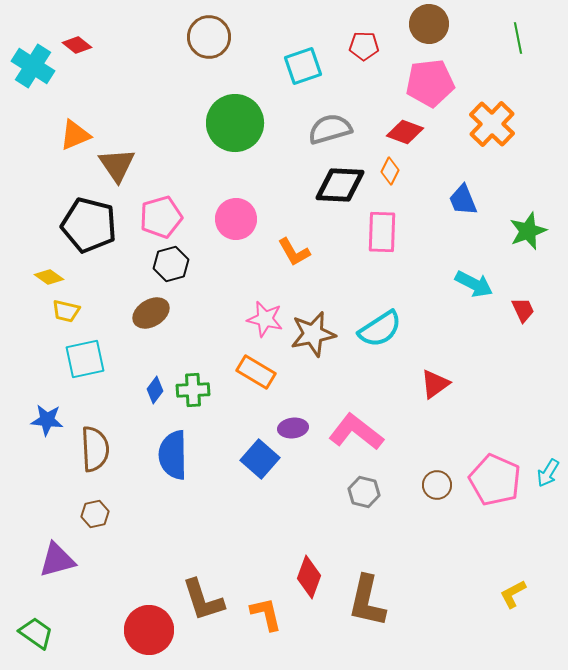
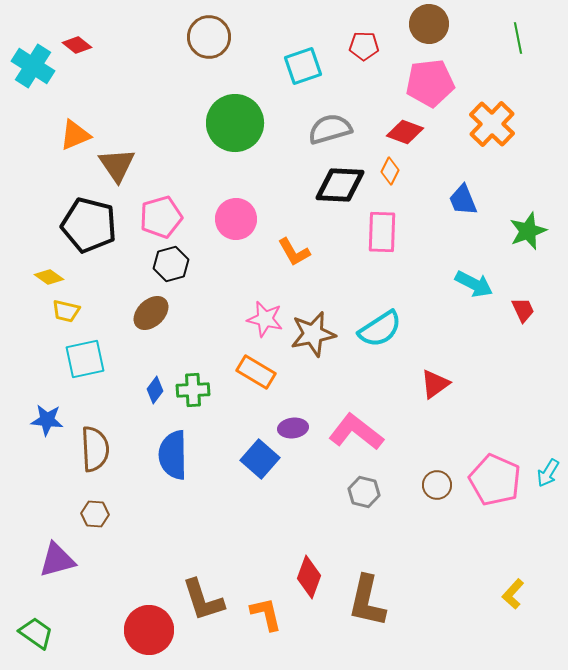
brown ellipse at (151, 313): rotated 12 degrees counterclockwise
brown hexagon at (95, 514): rotated 16 degrees clockwise
yellow L-shape at (513, 594): rotated 20 degrees counterclockwise
